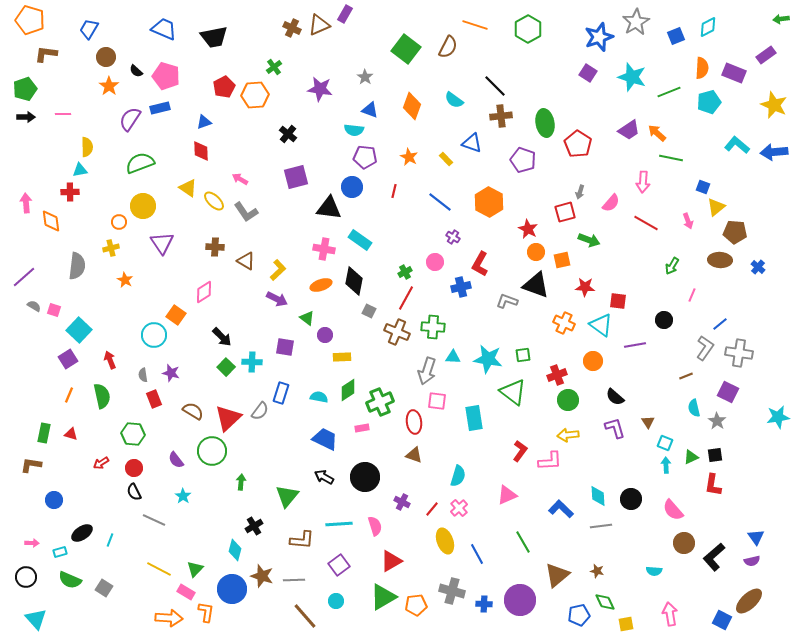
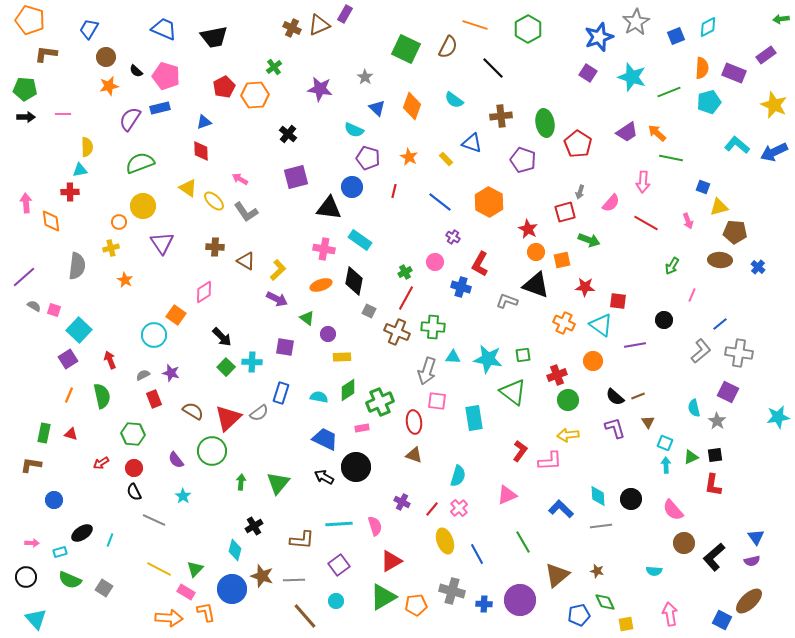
green square at (406, 49): rotated 12 degrees counterclockwise
orange star at (109, 86): rotated 24 degrees clockwise
black line at (495, 86): moved 2 px left, 18 px up
green pentagon at (25, 89): rotated 25 degrees clockwise
blue triangle at (370, 110): moved 7 px right, 2 px up; rotated 24 degrees clockwise
cyan semicircle at (354, 130): rotated 18 degrees clockwise
purple trapezoid at (629, 130): moved 2 px left, 2 px down
blue arrow at (774, 152): rotated 20 degrees counterclockwise
purple pentagon at (365, 157): moved 3 px right, 1 px down; rotated 10 degrees clockwise
yellow triangle at (716, 207): moved 3 px right; rotated 24 degrees clockwise
blue cross at (461, 287): rotated 30 degrees clockwise
purple circle at (325, 335): moved 3 px right, 1 px up
gray L-shape at (705, 348): moved 4 px left, 3 px down; rotated 15 degrees clockwise
gray semicircle at (143, 375): rotated 72 degrees clockwise
brown line at (686, 376): moved 48 px left, 20 px down
gray semicircle at (260, 411): moved 1 px left, 2 px down; rotated 18 degrees clockwise
black circle at (365, 477): moved 9 px left, 10 px up
green triangle at (287, 496): moved 9 px left, 13 px up
orange L-shape at (206, 612): rotated 20 degrees counterclockwise
